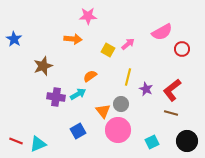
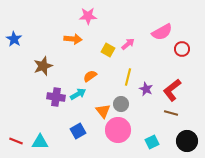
cyan triangle: moved 2 px right, 2 px up; rotated 24 degrees clockwise
